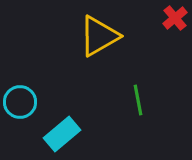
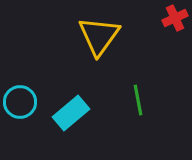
red cross: rotated 15 degrees clockwise
yellow triangle: rotated 24 degrees counterclockwise
cyan rectangle: moved 9 px right, 21 px up
